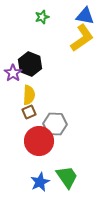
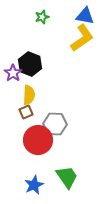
brown square: moved 3 px left
red circle: moved 1 px left, 1 px up
blue star: moved 6 px left, 3 px down
